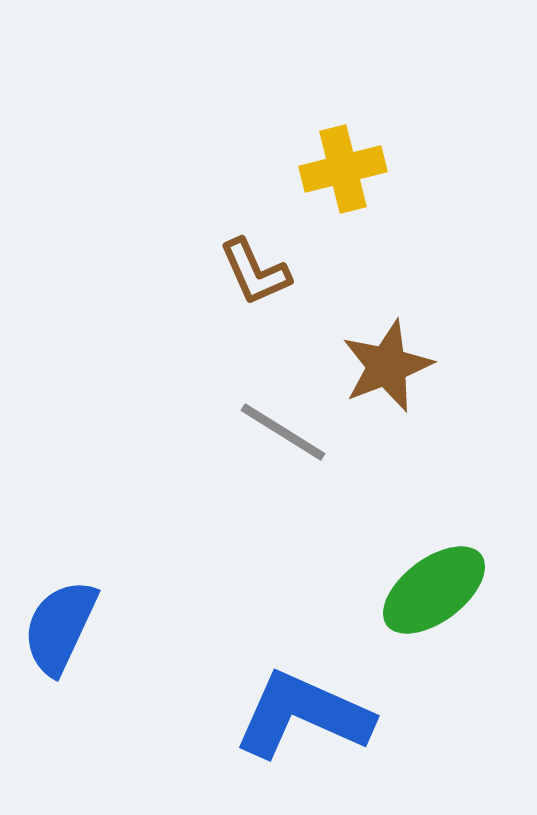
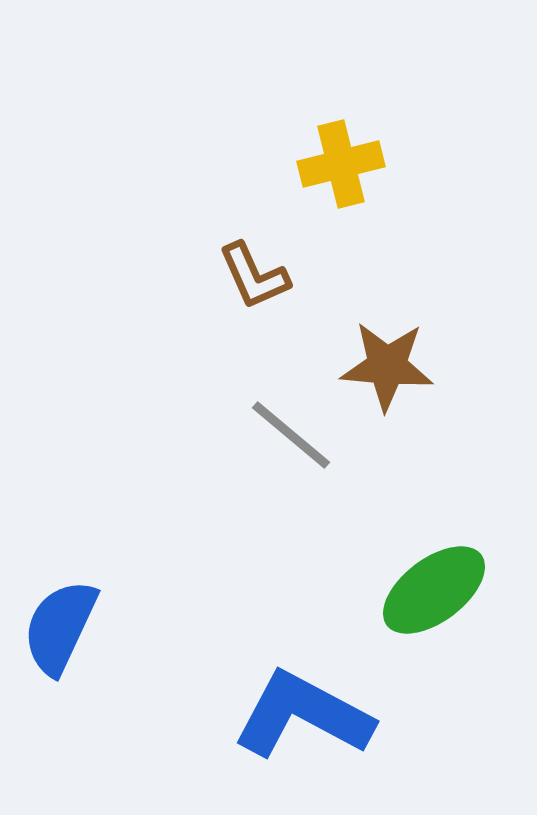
yellow cross: moved 2 px left, 5 px up
brown L-shape: moved 1 px left, 4 px down
brown star: rotated 26 degrees clockwise
gray line: moved 8 px right, 3 px down; rotated 8 degrees clockwise
blue L-shape: rotated 4 degrees clockwise
